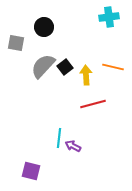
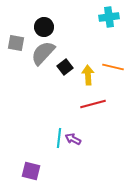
gray semicircle: moved 13 px up
yellow arrow: moved 2 px right
purple arrow: moved 7 px up
